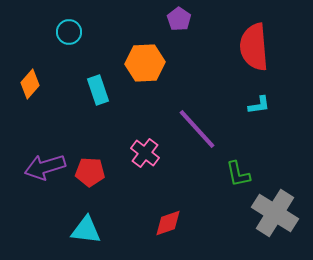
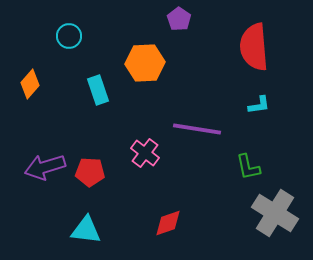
cyan circle: moved 4 px down
purple line: rotated 39 degrees counterclockwise
green L-shape: moved 10 px right, 7 px up
